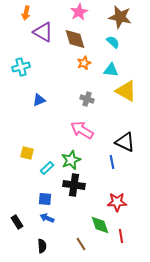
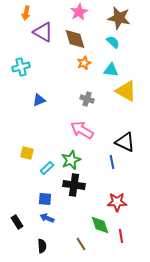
brown star: moved 1 px left, 1 px down
